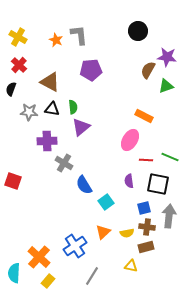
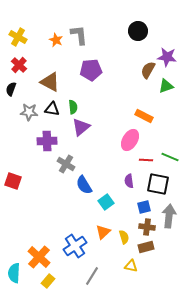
gray cross: moved 2 px right, 1 px down
blue square: moved 1 px up
yellow semicircle: moved 3 px left, 4 px down; rotated 96 degrees counterclockwise
